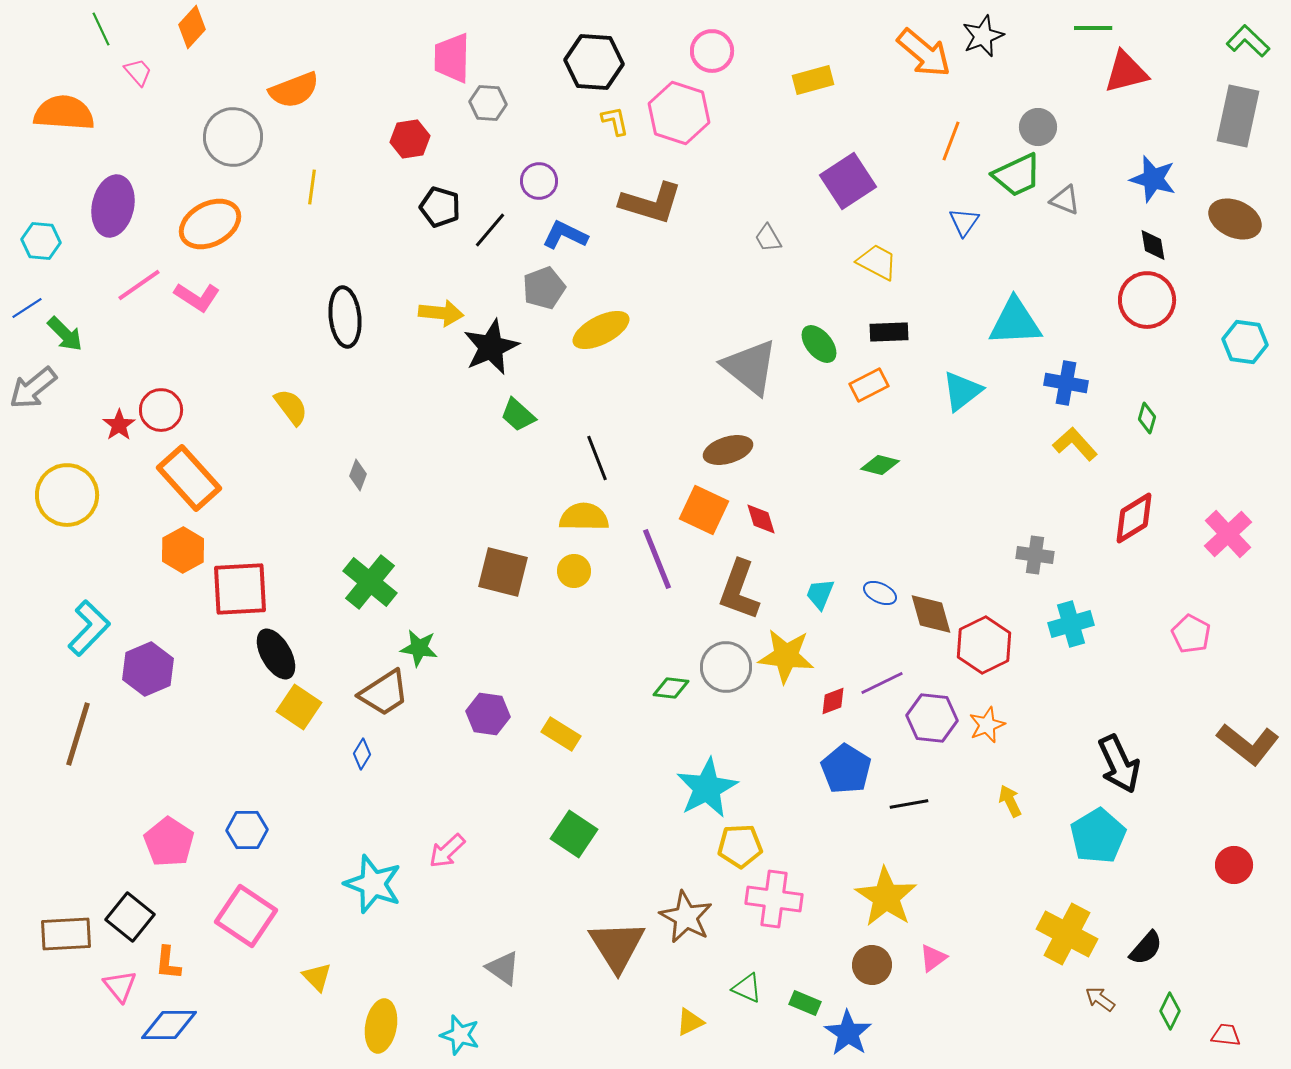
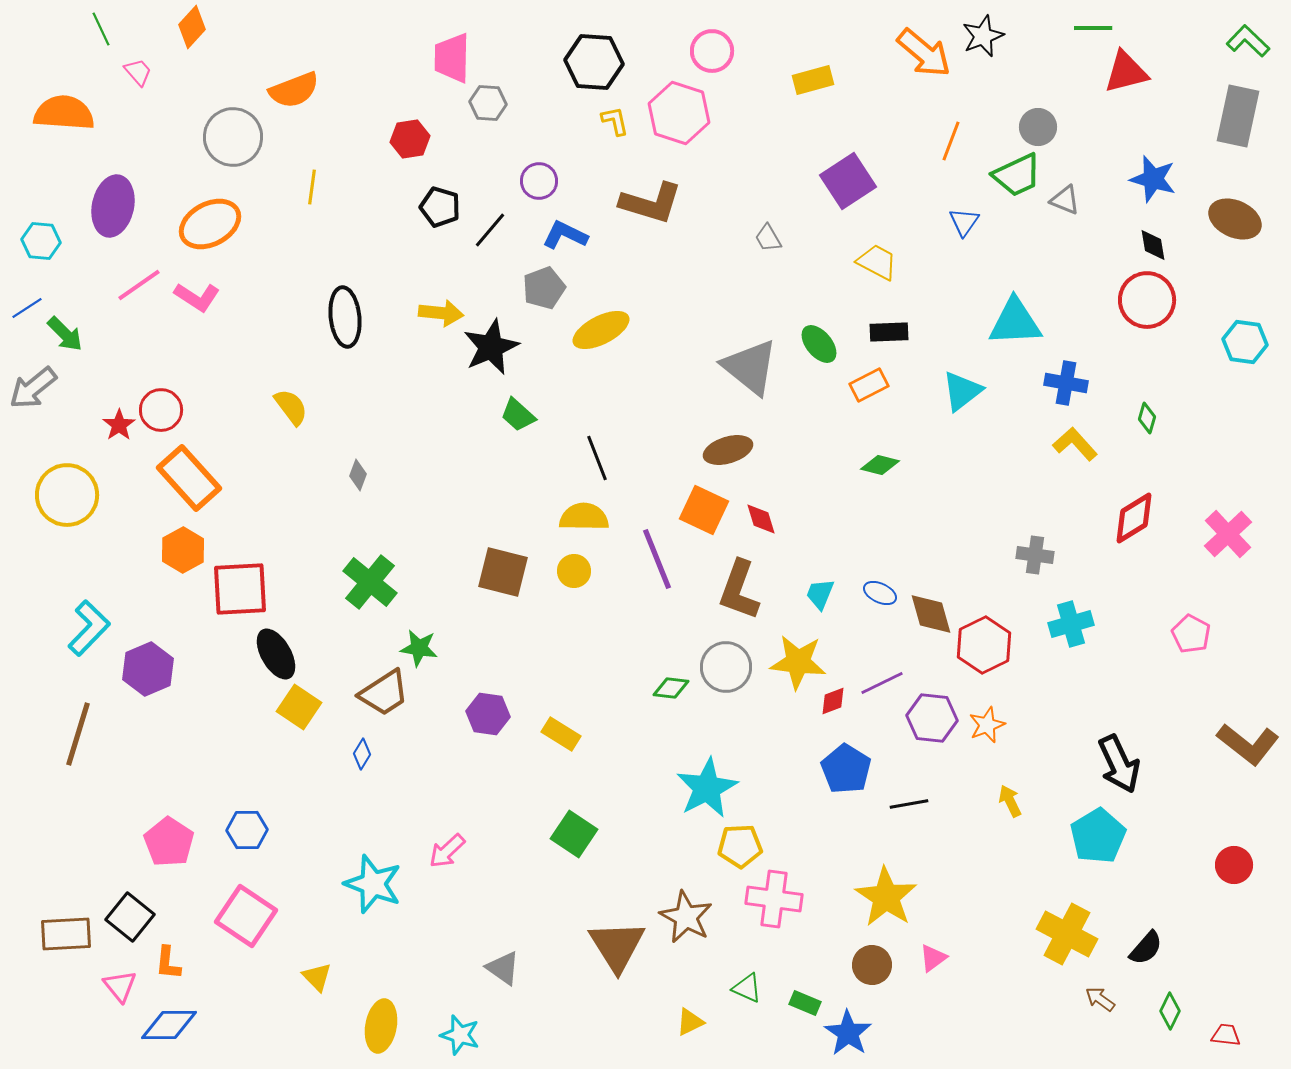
yellow star at (786, 656): moved 12 px right, 6 px down
